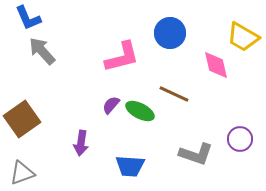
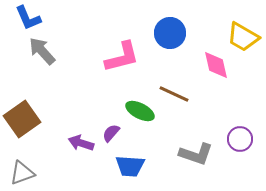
purple semicircle: moved 28 px down
purple arrow: rotated 100 degrees clockwise
